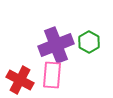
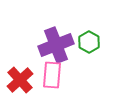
red cross: rotated 20 degrees clockwise
